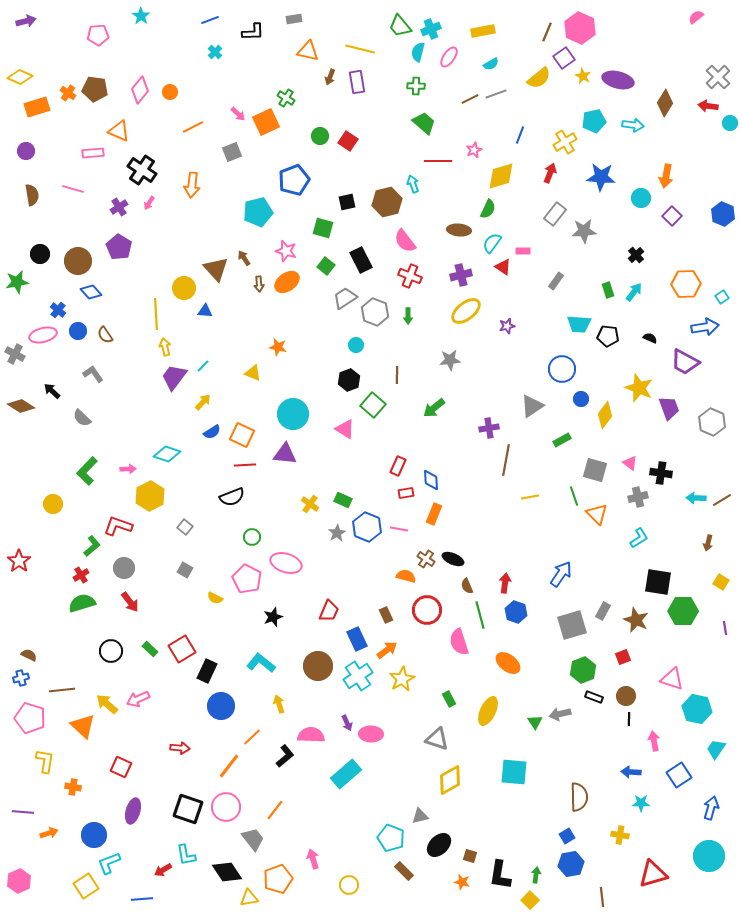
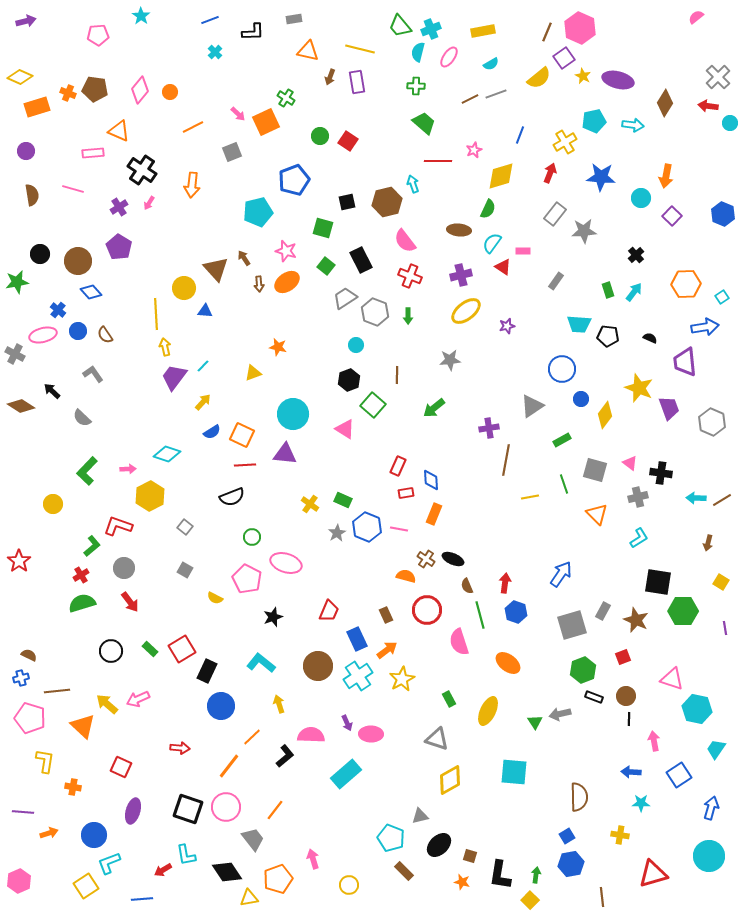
orange cross at (68, 93): rotated 14 degrees counterclockwise
purple trapezoid at (685, 362): rotated 56 degrees clockwise
yellow triangle at (253, 373): rotated 42 degrees counterclockwise
green line at (574, 496): moved 10 px left, 12 px up
brown line at (62, 690): moved 5 px left, 1 px down
